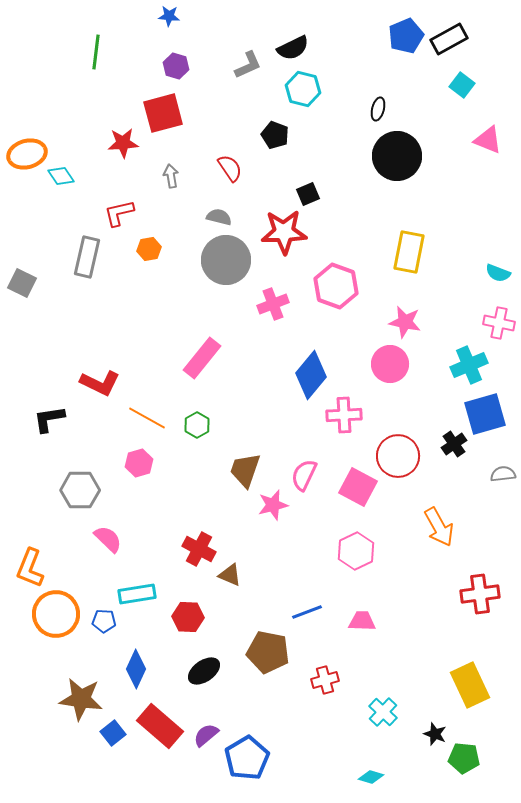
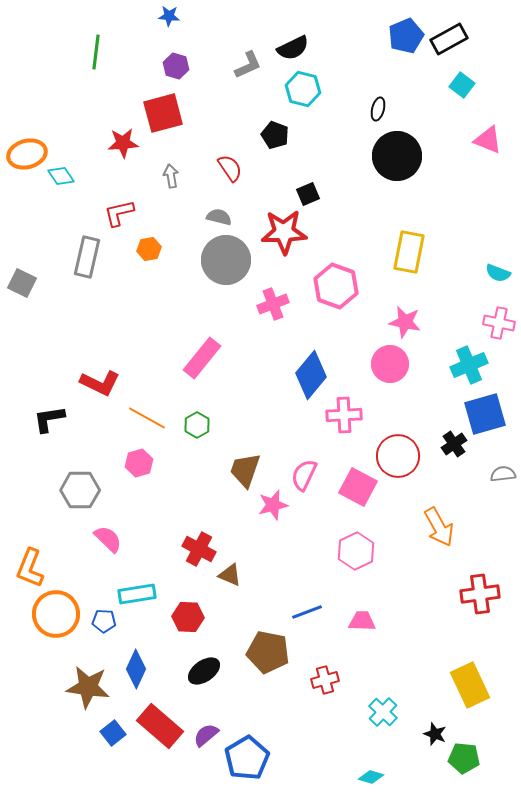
brown star at (81, 699): moved 7 px right, 12 px up
